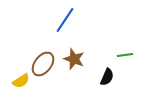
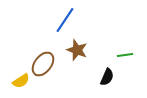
brown star: moved 3 px right, 9 px up
